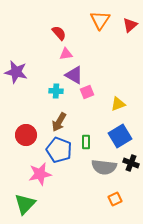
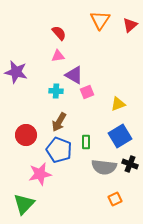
pink triangle: moved 8 px left, 2 px down
black cross: moved 1 px left, 1 px down
green triangle: moved 1 px left
